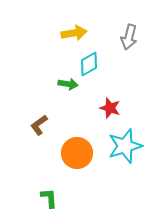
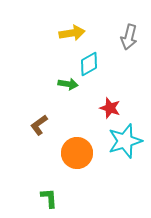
yellow arrow: moved 2 px left
cyan star: moved 5 px up
